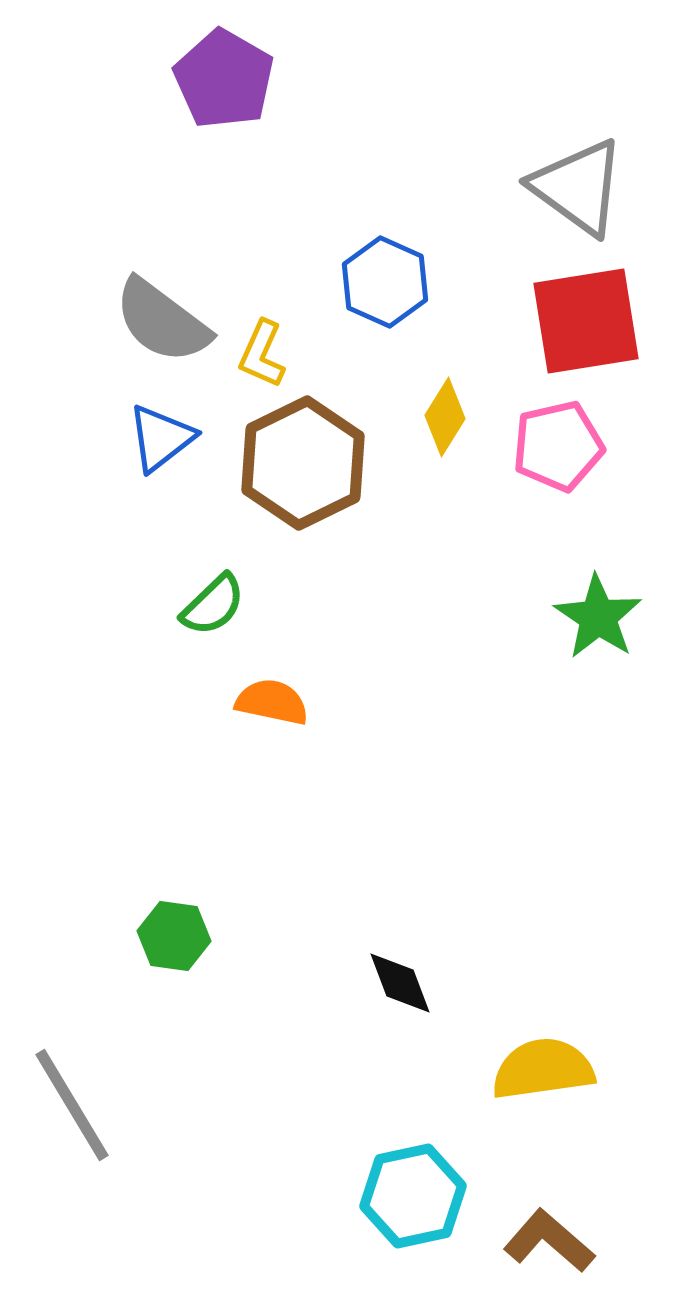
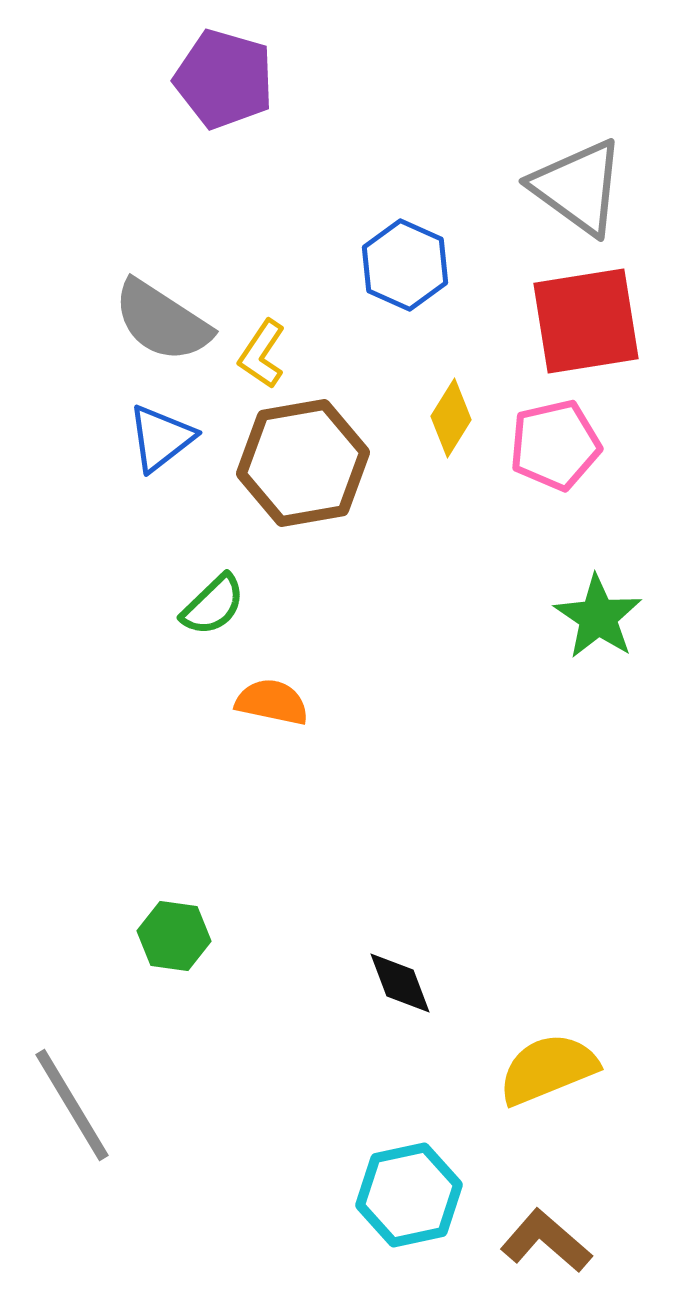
purple pentagon: rotated 14 degrees counterclockwise
blue hexagon: moved 20 px right, 17 px up
gray semicircle: rotated 4 degrees counterclockwise
yellow L-shape: rotated 10 degrees clockwise
yellow diamond: moved 6 px right, 1 px down
pink pentagon: moved 3 px left, 1 px up
brown hexagon: rotated 16 degrees clockwise
yellow semicircle: moved 5 px right; rotated 14 degrees counterclockwise
cyan hexagon: moved 4 px left, 1 px up
brown L-shape: moved 3 px left
